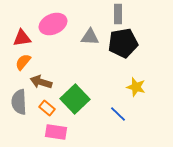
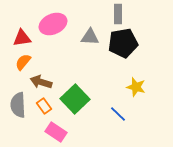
gray semicircle: moved 1 px left, 3 px down
orange rectangle: moved 3 px left, 2 px up; rotated 14 degrees clockwise
pink rectangle: rotated 25 degrees clockwise
